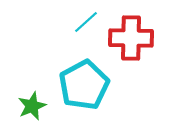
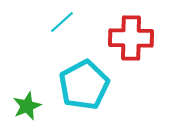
cyan line: moved 24 px left
green star: moved 5 px left
